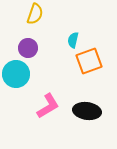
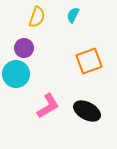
yellow semicircle: moved 2 px right, 3 px down
cyan semicircle: moved 25 px up; rotated 14 degrees clockwise
purple circle: moved 4 px left
black ellipse: rotated 20 degrees clockwise
